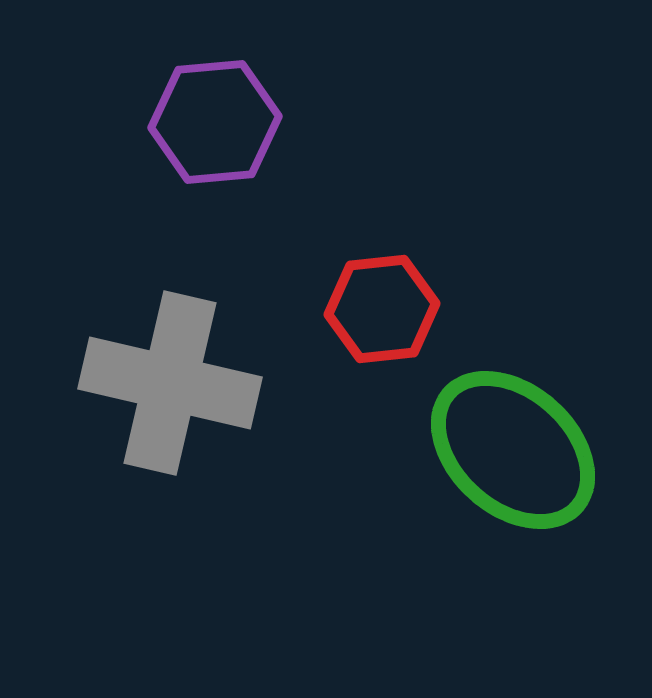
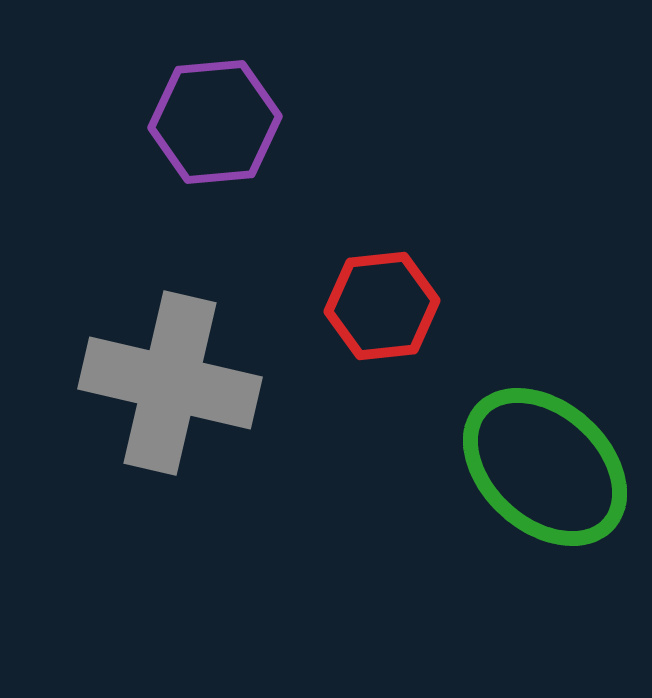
red hexagon: moved 3 px up
green ellipse: moved 32 px right, 17 px down
